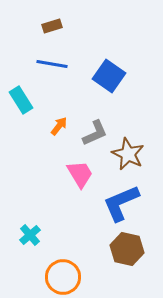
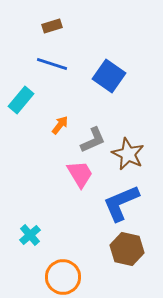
blue line: rotated 8 degrees clockwise
cyan rectangle: rotated 72 degrees clockwise
orange arrow: moved 1 px right, 1 px up
gray L-shape: moved 2 px left, 7 px down
